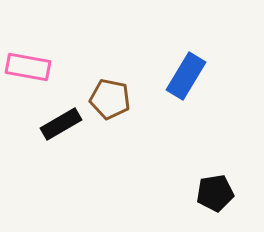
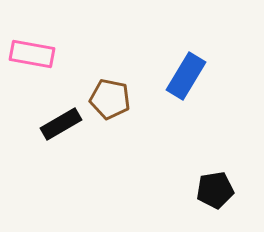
pink rectangle: moved 4 px right, 13 px up
black pentagon: moved 3 px up
